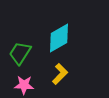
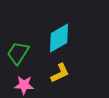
green trapezoid: moved 2 px left
yellow L-shape: moved 1 px up; rotated 20 degrees clockwise
